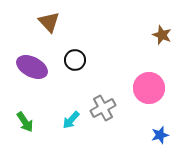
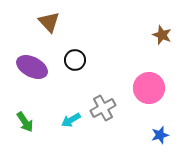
cyan arrow: rotated 18 degrees clockwise
